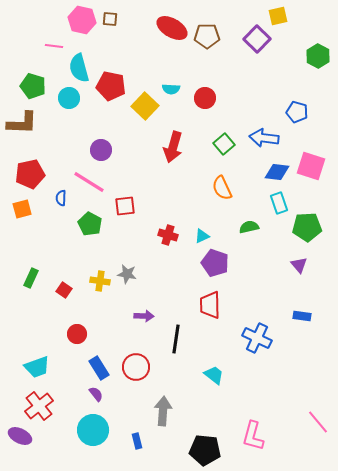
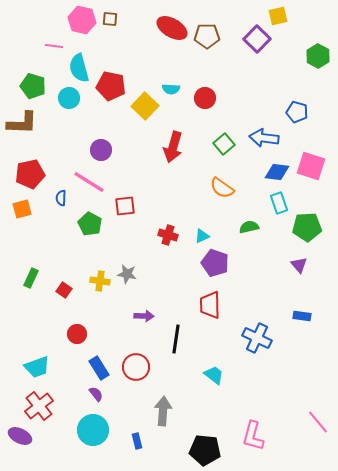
orange semicircle at (222, 188): rotated 30 degrees counterclockwise
